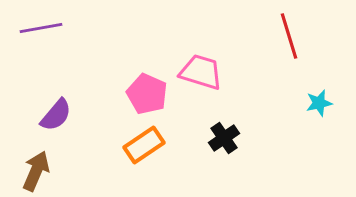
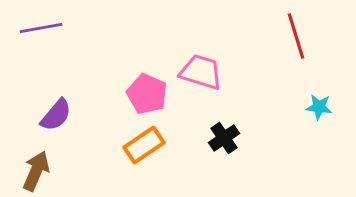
red line: moved 7 px right
cyan star: moved 4 px down; rotated 20 degrees clockwise
